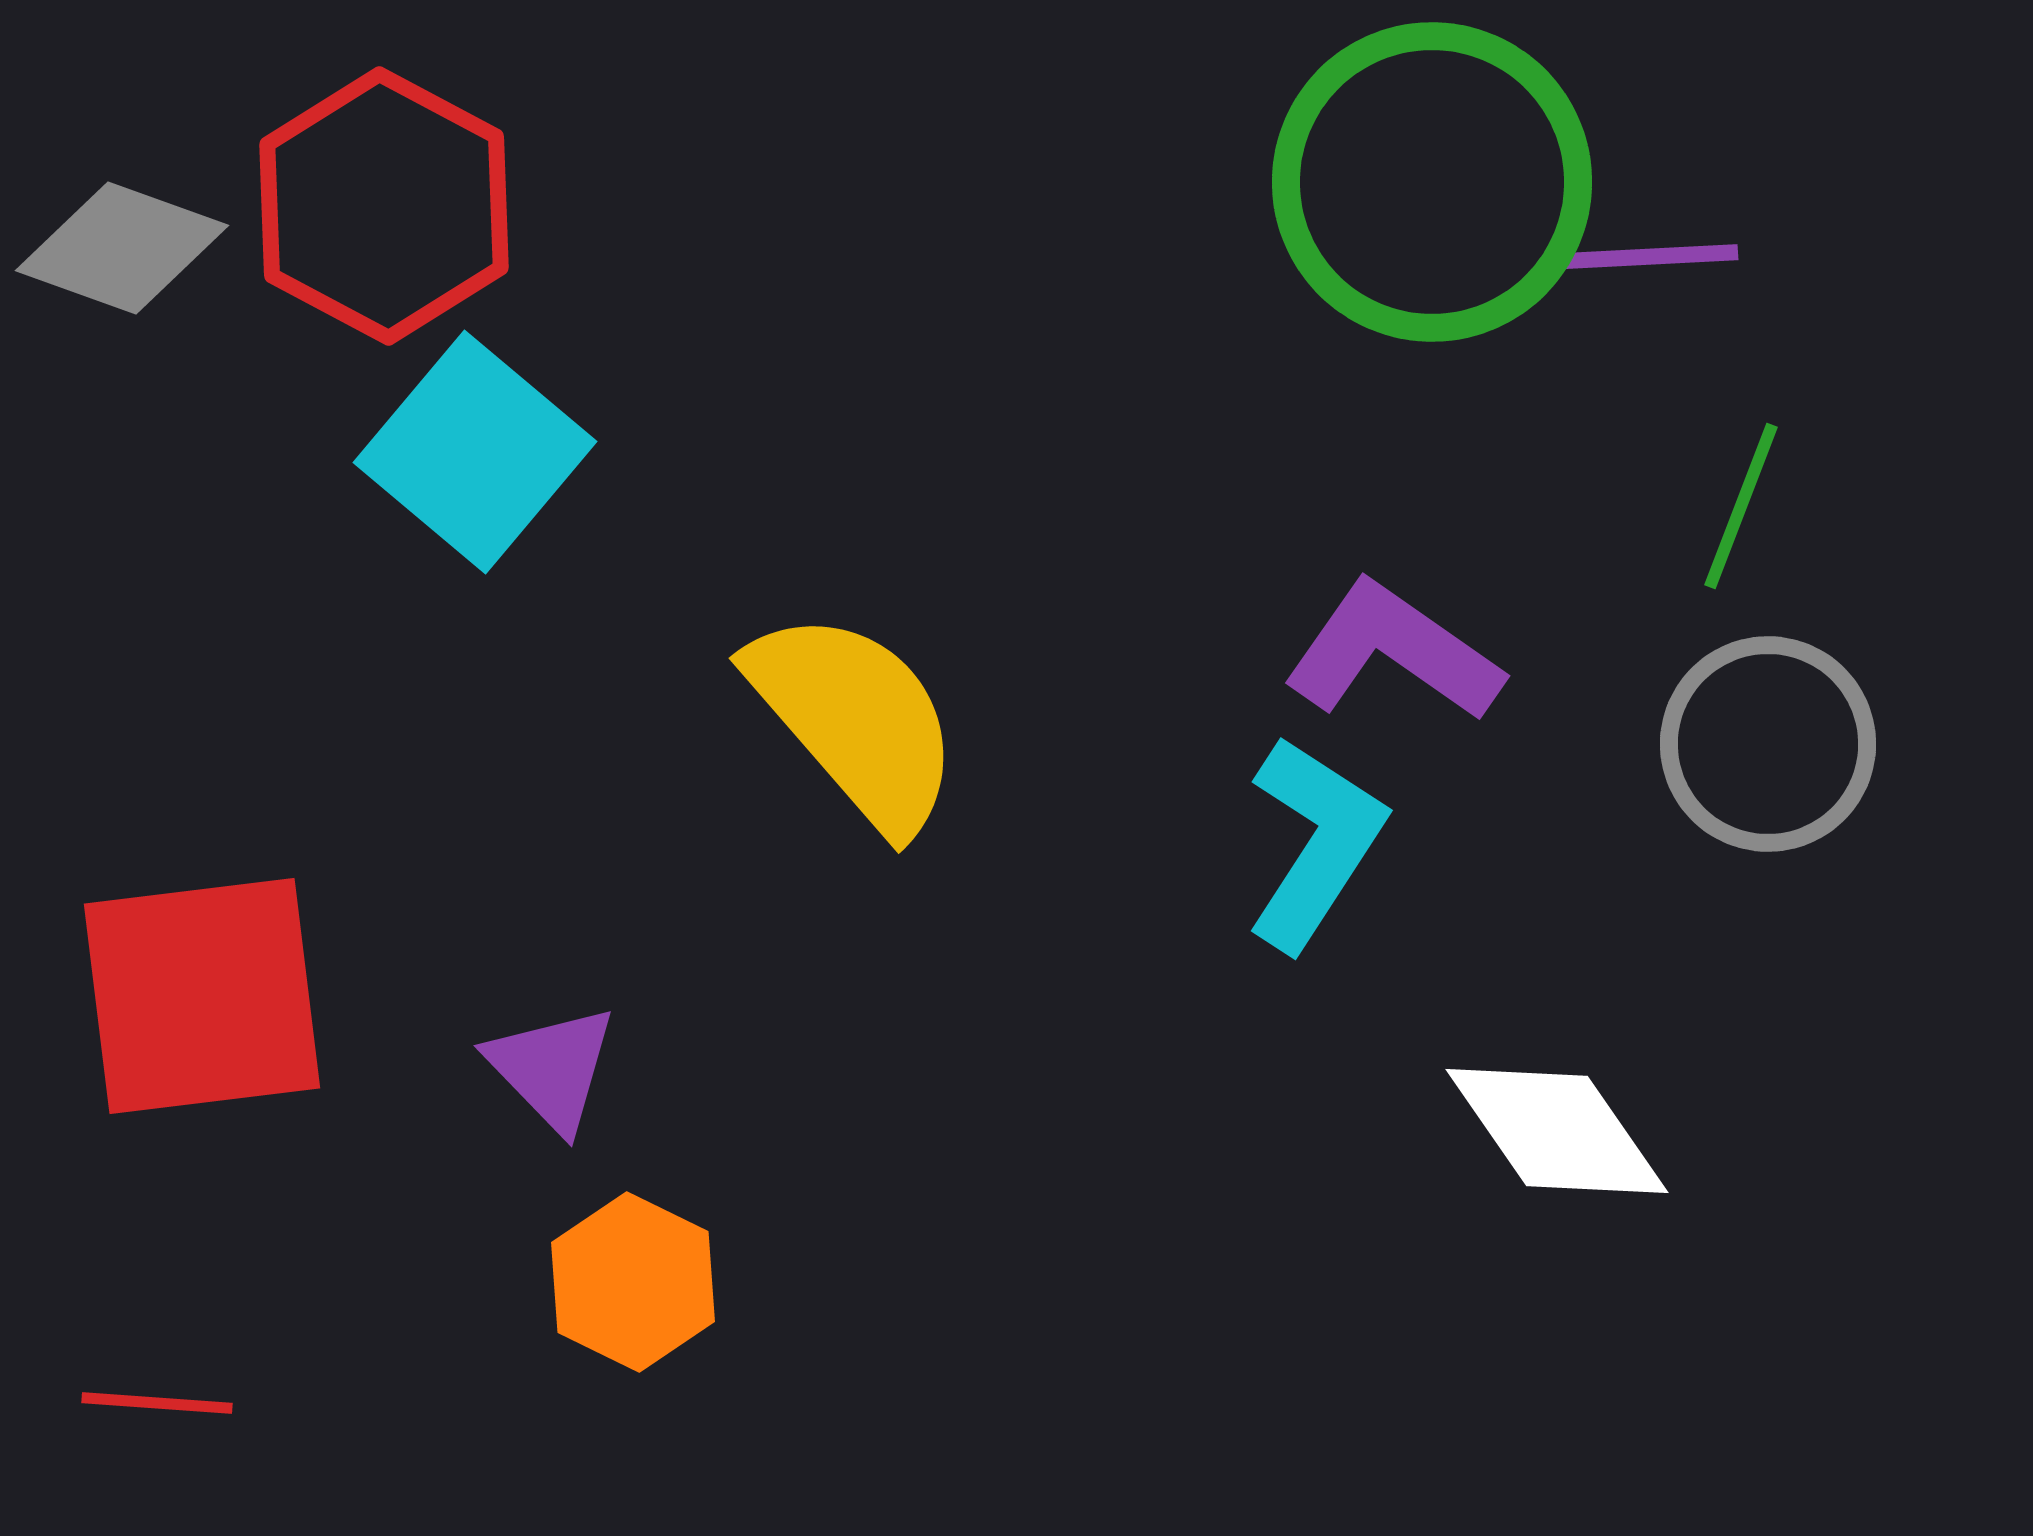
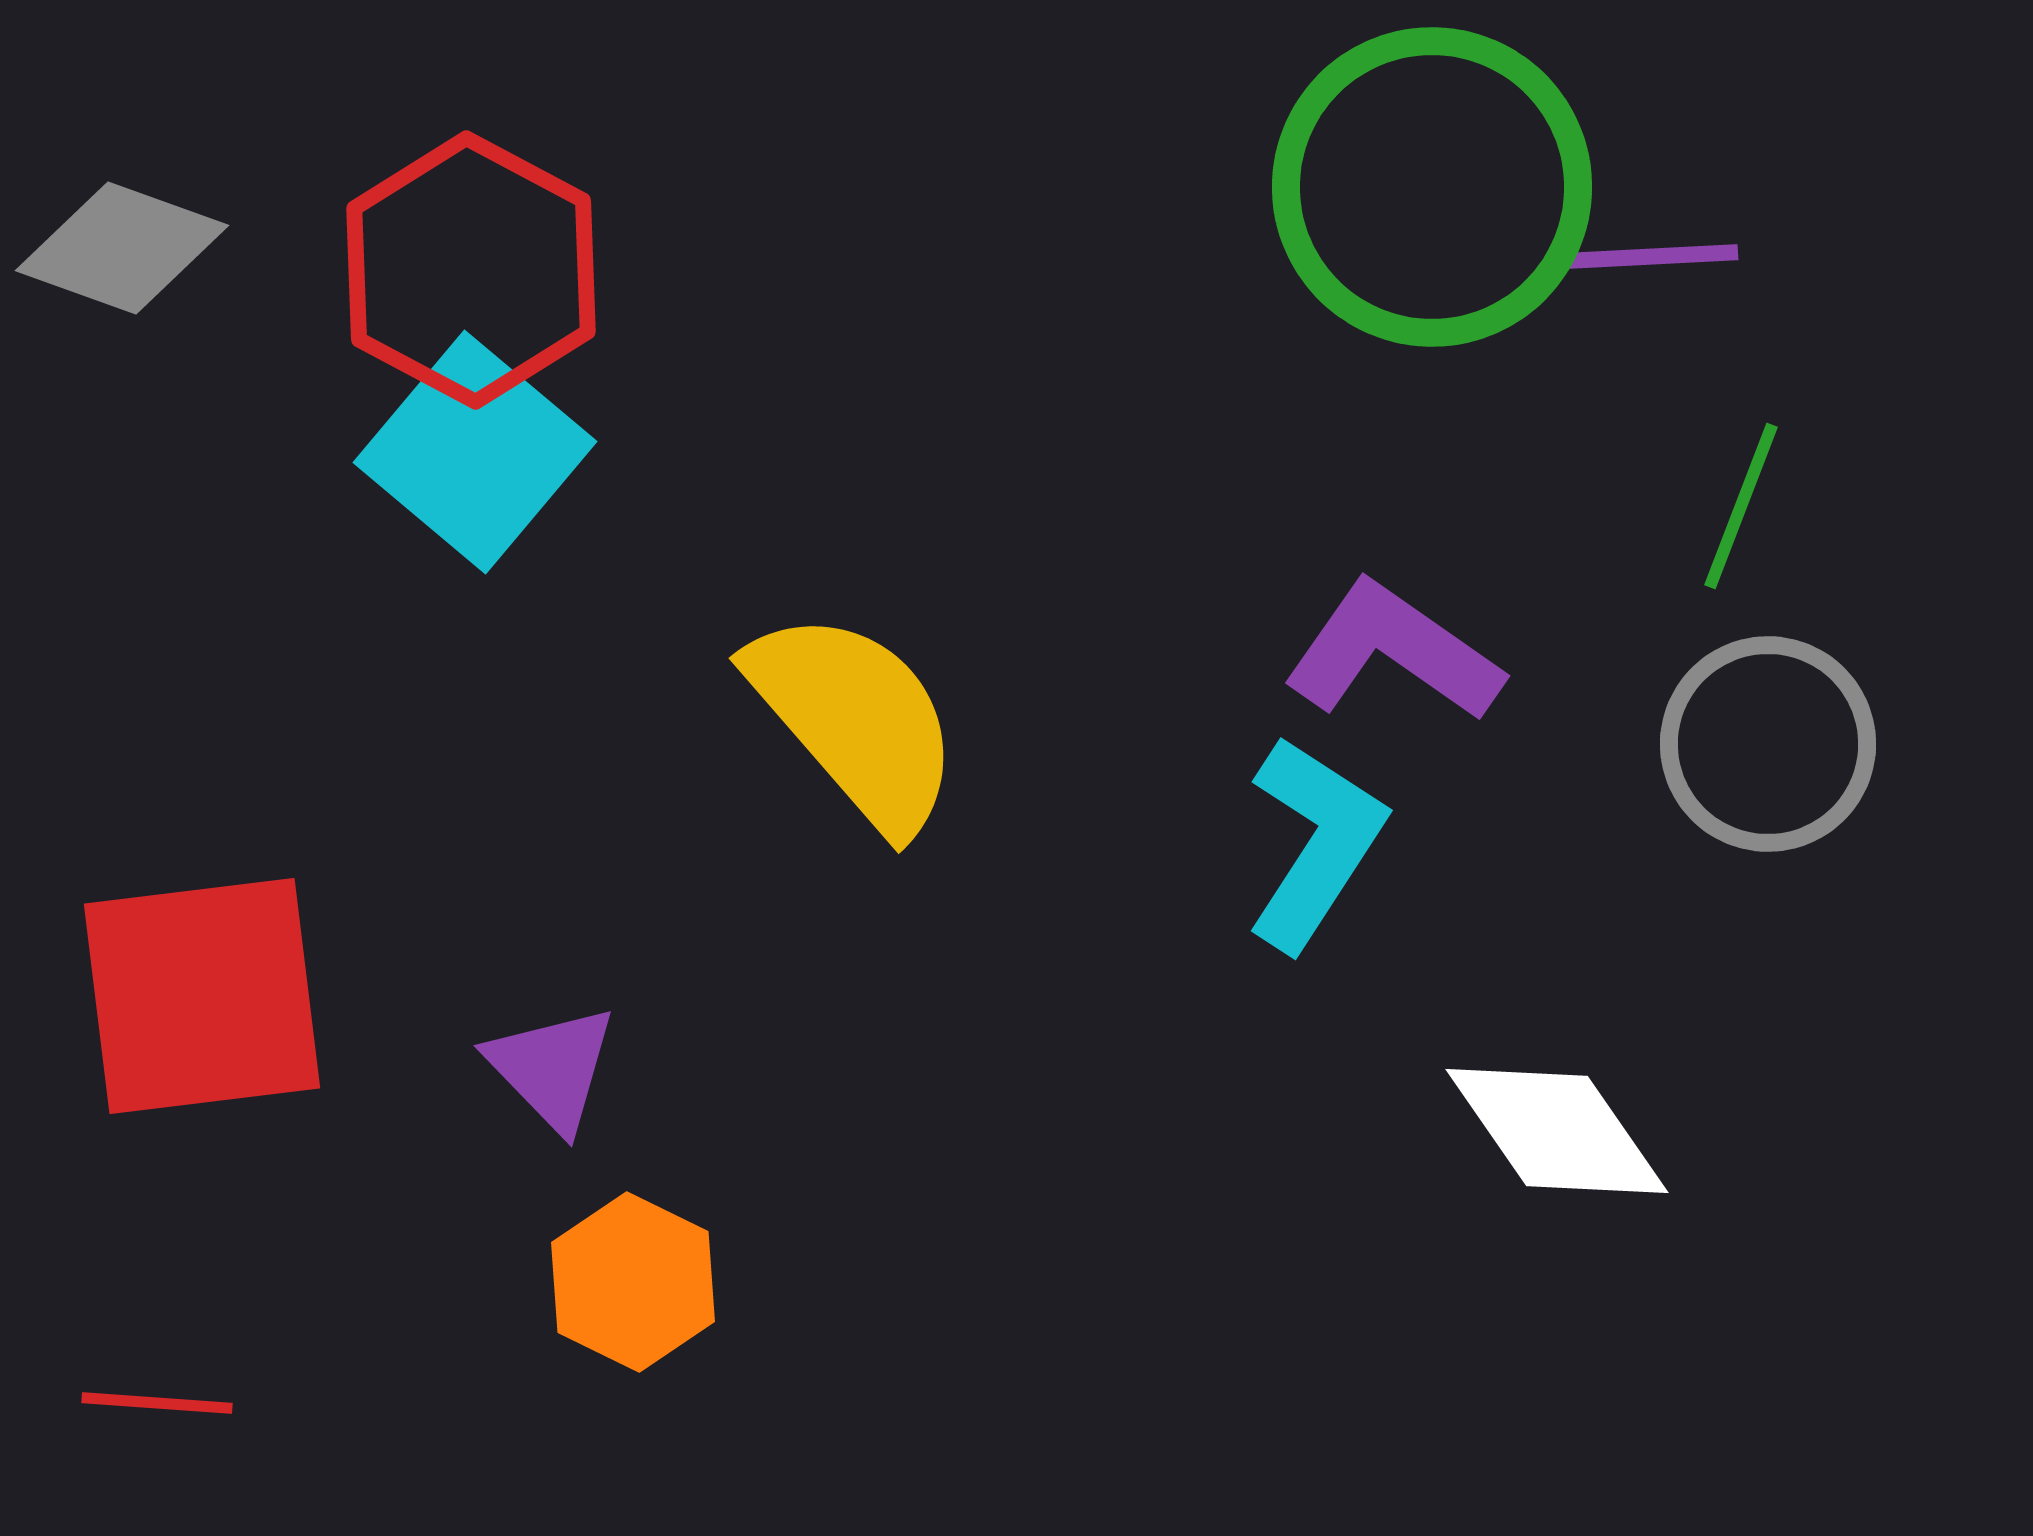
green circle: moved 5 px down
red hexagon: moved 87 px right, 64 px down
